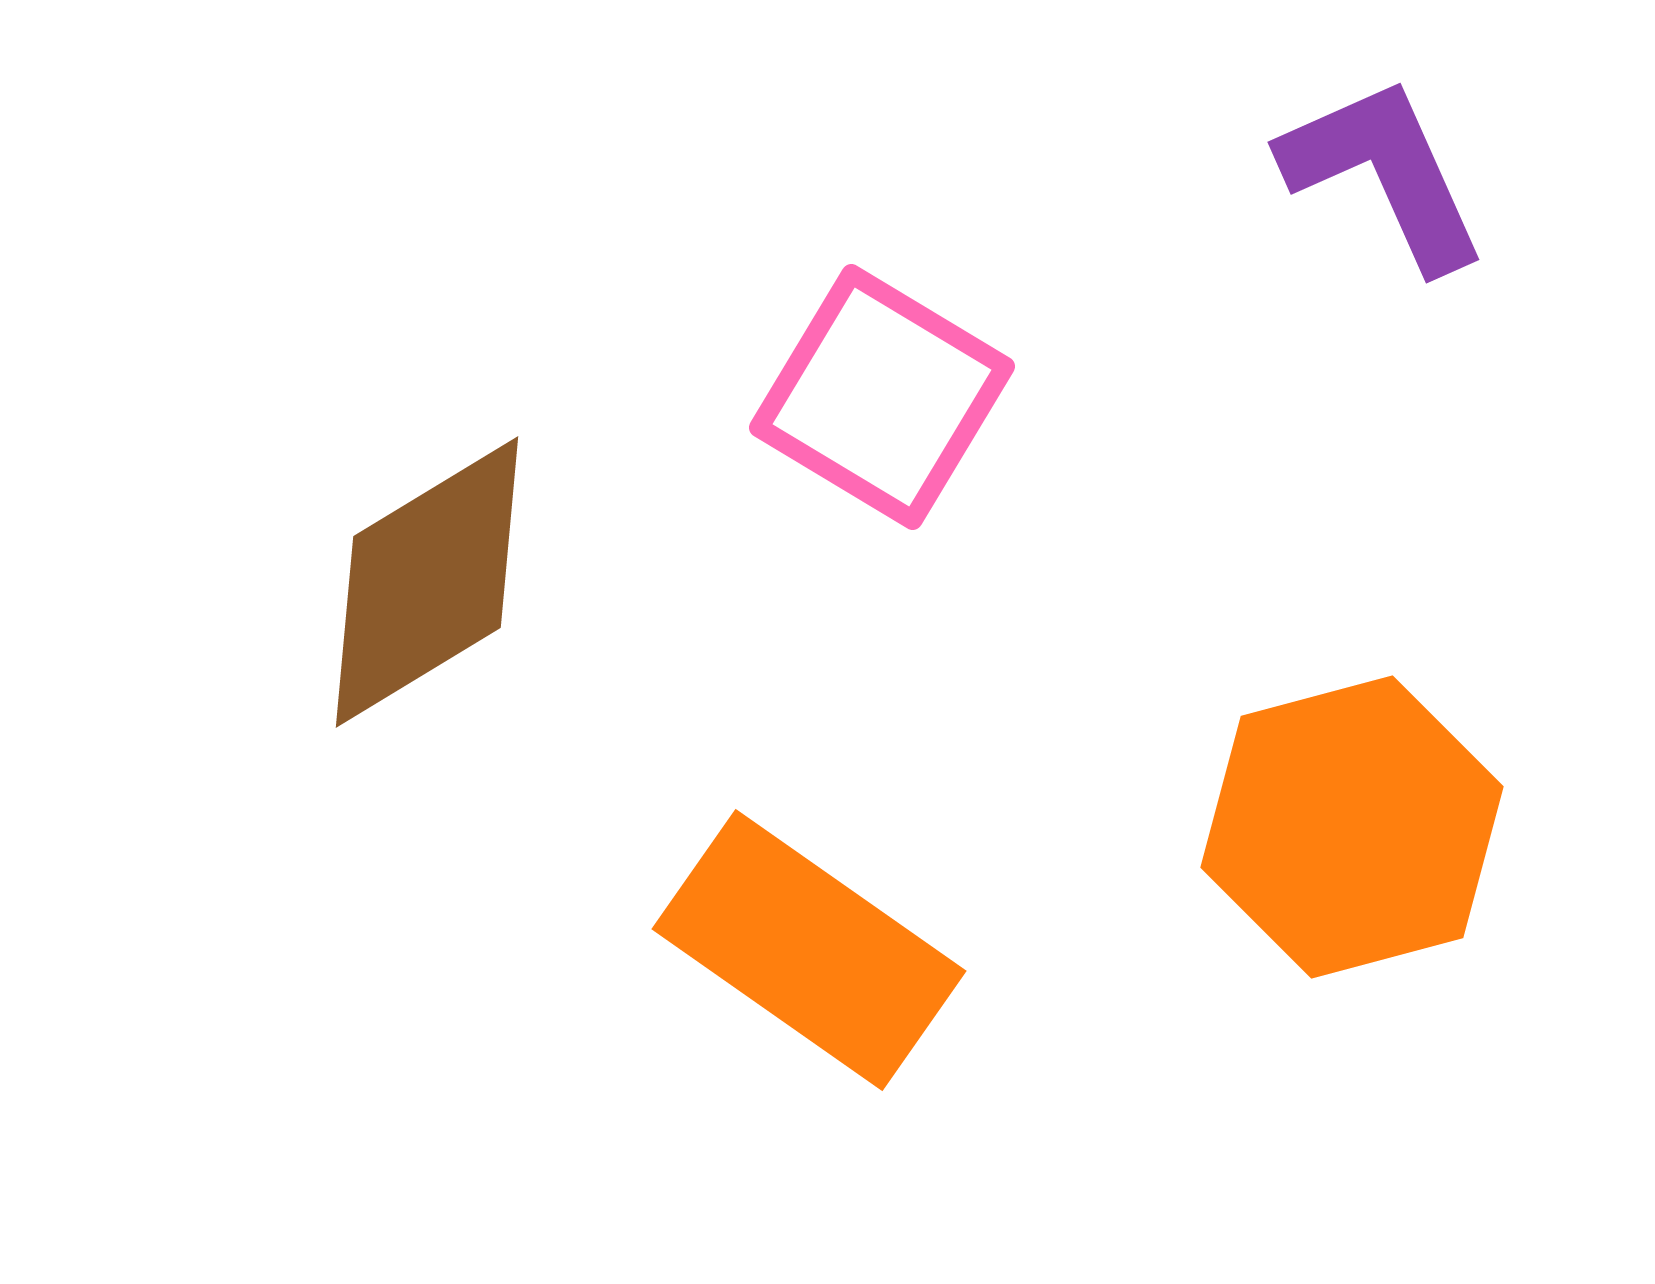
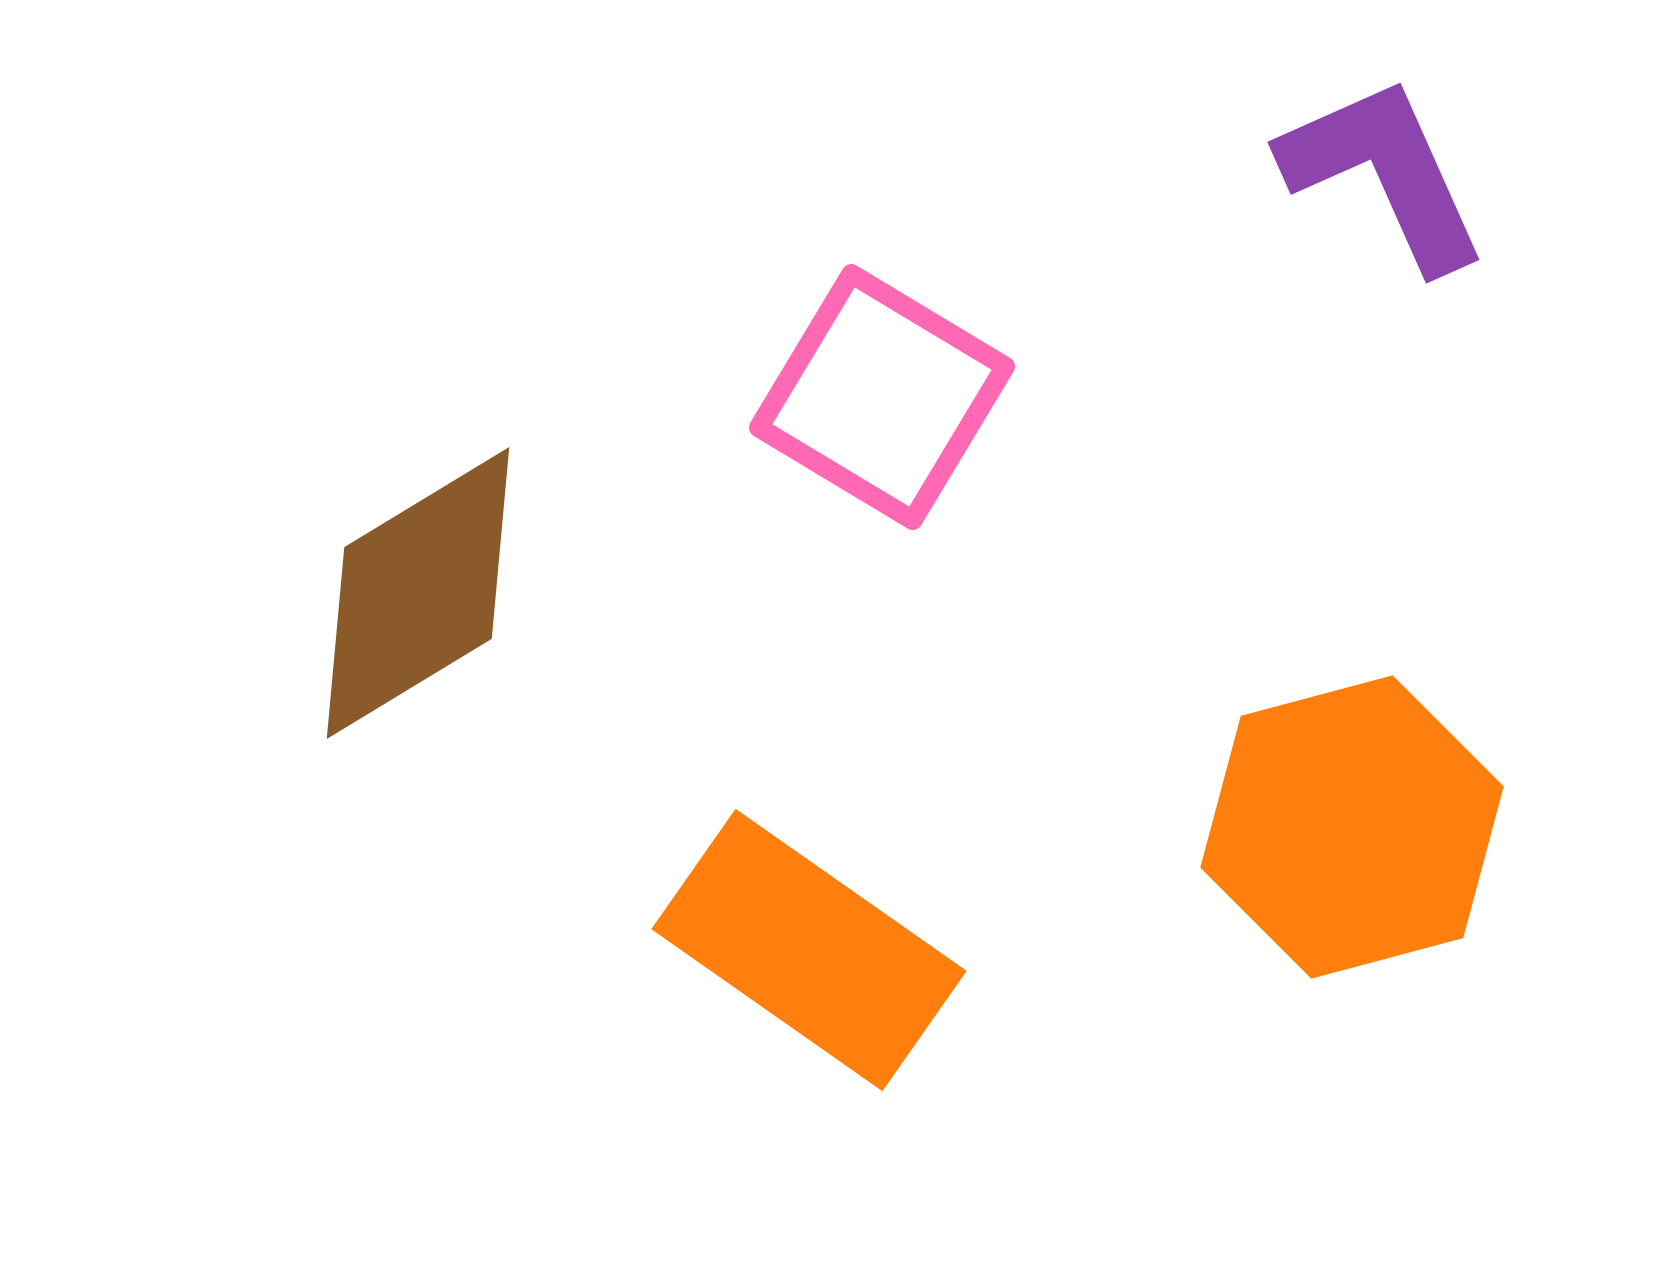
brown diamond: moved 9 px left, 11 px down
